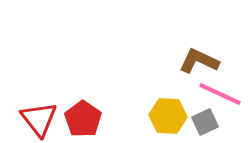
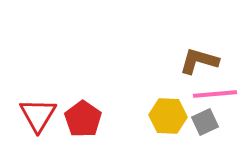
brown L-shape: rotated 9 degrees counterclockwise
pink line: moved 5 px left; rotated 30 degrees counterclockwise
red triangle: moved 1 px left, 4 px up; rotated 9 degrees clockwise
